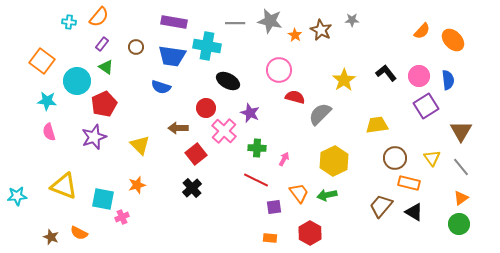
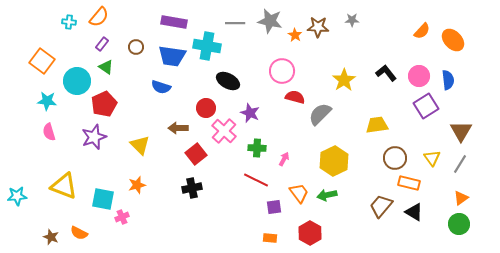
brown star at (321, 30): moved 3 px left, 3 px up; rotated 25 degrees counterclockwise
pink circle at (279, 70): moved 3 px right, 1 px down
gray line at (461, 167): moved 1 px left, 3 px up; rotated 72 degrees clockwise
black cross at (192, 188): rotated 30 degrees clockwise
